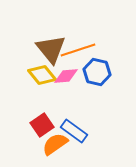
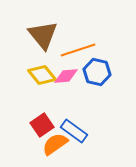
brown triangle: moved 8 px left, 14 px up
